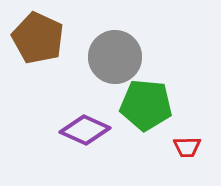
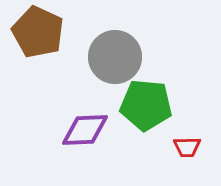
brown pentagon: moved 6 px up
purple diamond: rotated 27 degrees counterclockwise
